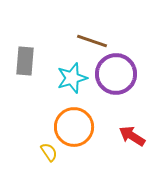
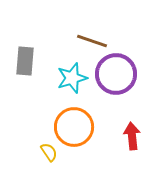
red arrow: rotated 52 degrees clockwise
